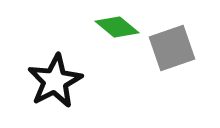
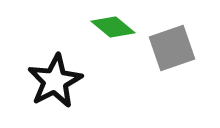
green diamond: moved 4 px left
